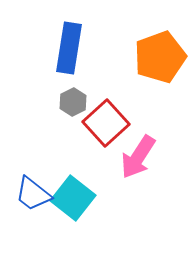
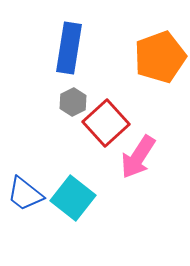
blue trapezoid: moved 8 px left
